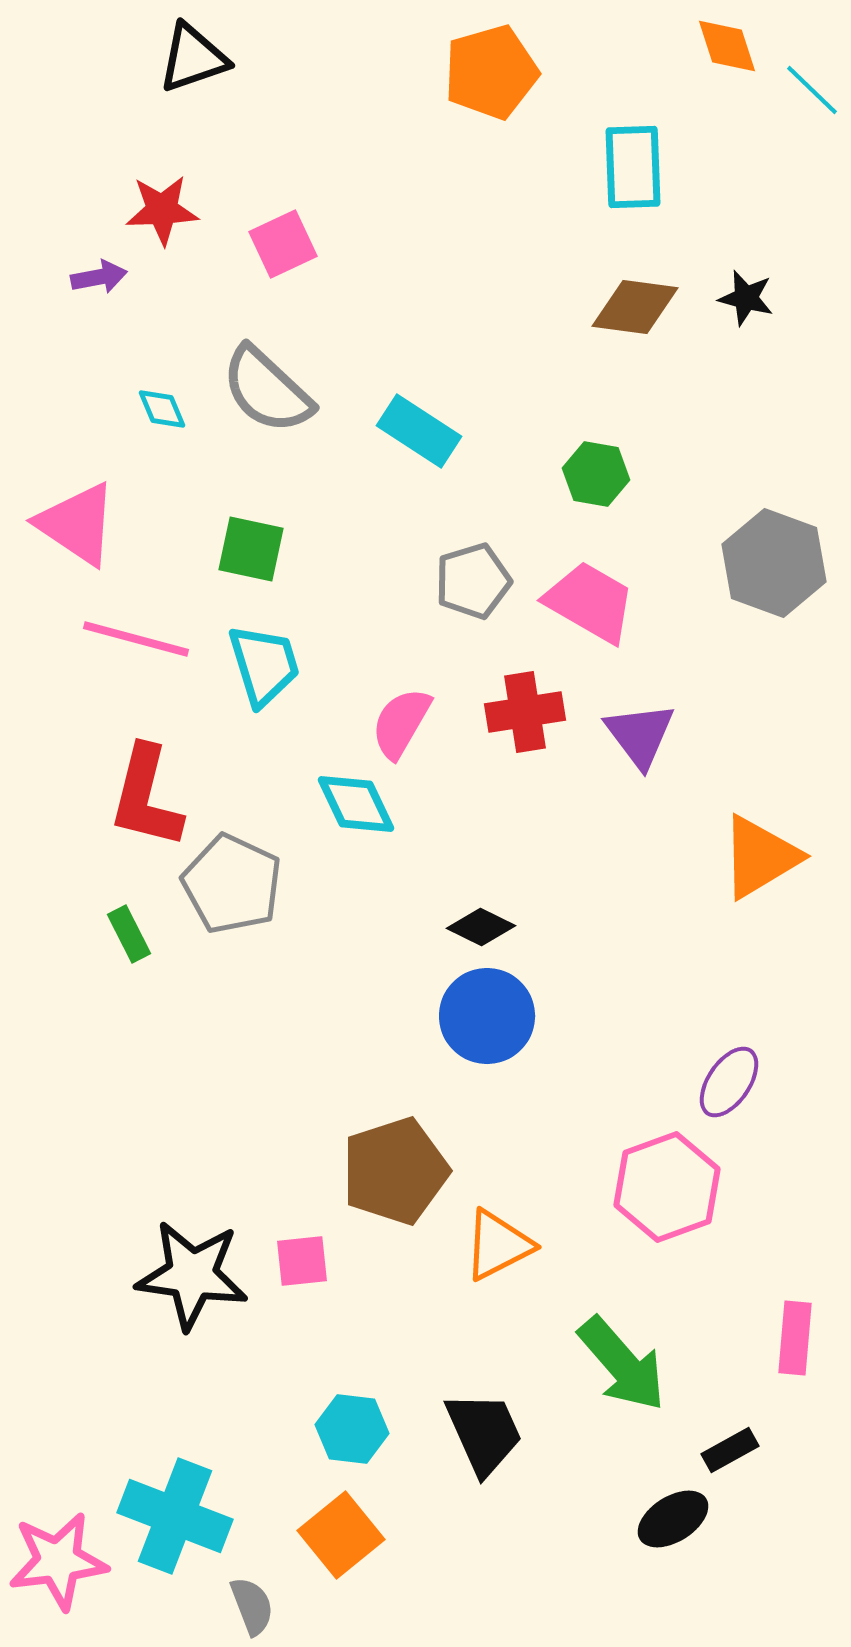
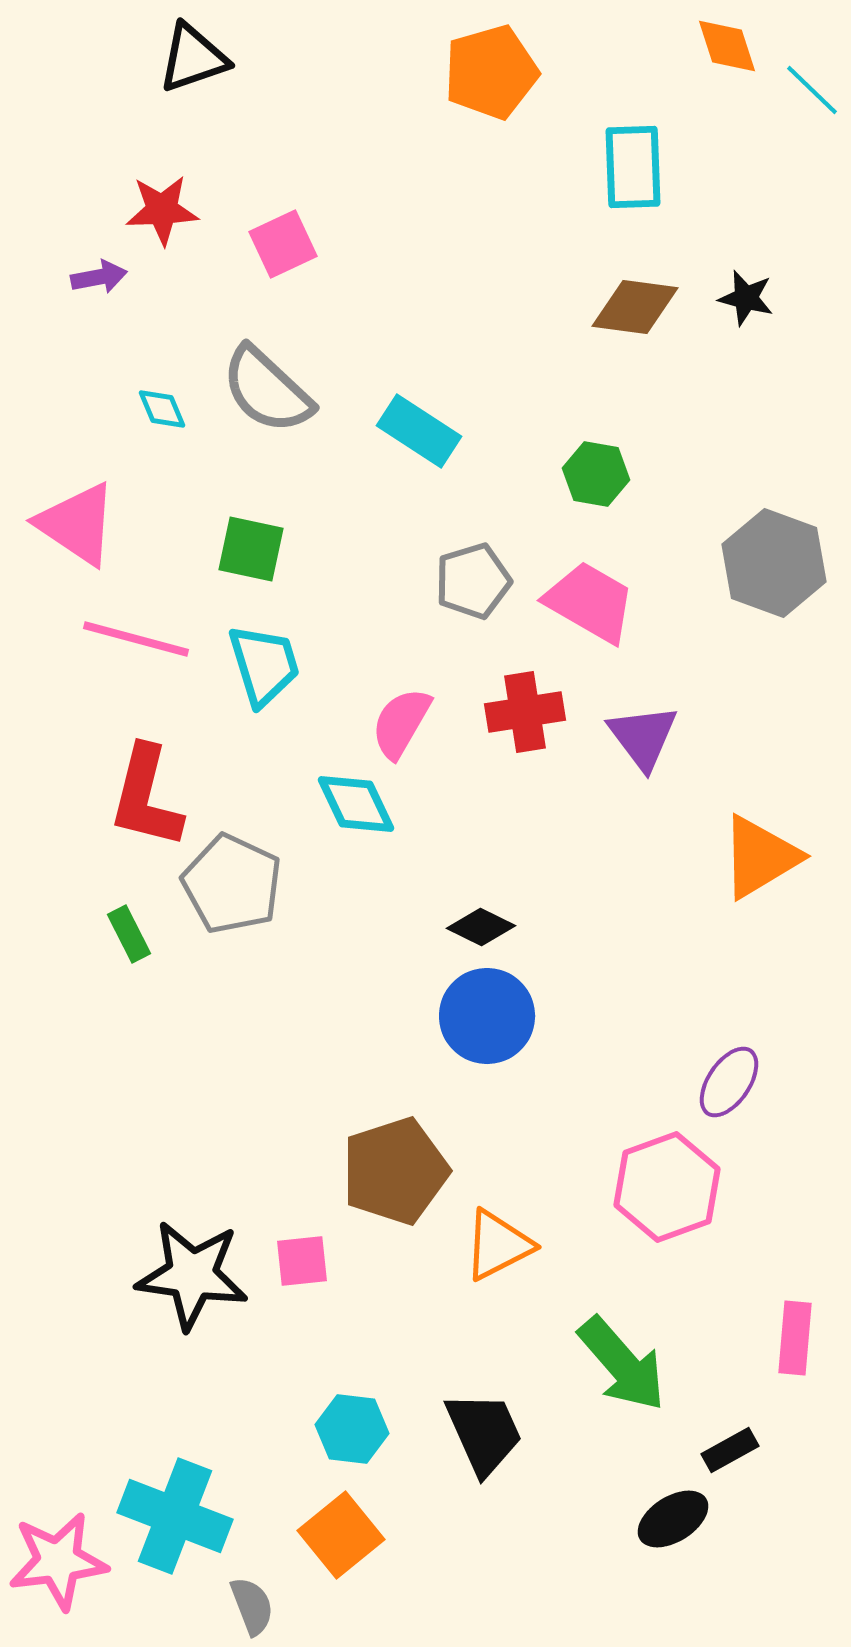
purple triangle at (640, 735): moved 3 px right, 2 px down
